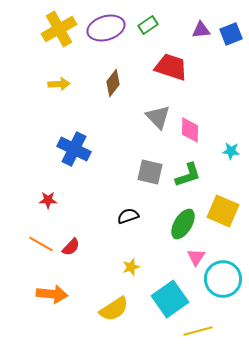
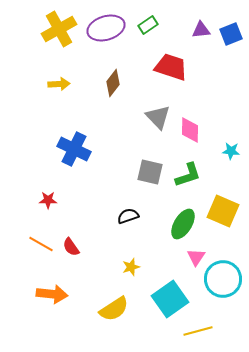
red semicircle: rotated 102 degrees clockwise
